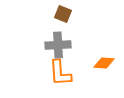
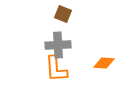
orange L-shape: moved 4 px left, 4 px up
